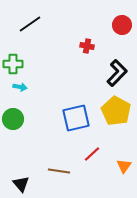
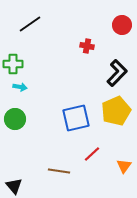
yellow pentagon: rotated 20 degrees clockwise
green circle: moved 2 px right
black triangle: moved 7 px left, 2 px down
